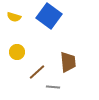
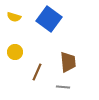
blue square: moved 3 px down
yellow circle: moved 2 px left
brown line: rotated 24 degrees counterclockwise
gray line: moved 10 px right
